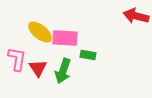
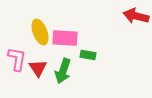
yellow ellipse: rotated 30 degrees clockwise
